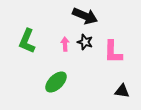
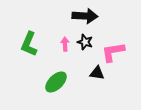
black arrow: rotated 20 degrees counterclockwise
green L-shape: moved 2 px right, 3 px down
pink L-shape: rotated 80 degrees clockwise
black triangle: moved 25 px left, 18 px up
